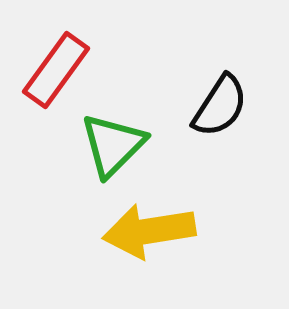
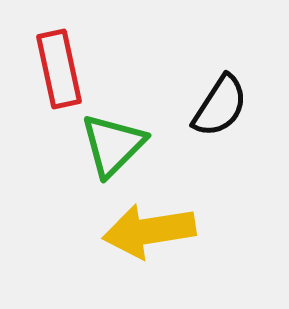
red rectangle: moved 3 px right, 1 px up; rotated 48 degrees counterclockwise
